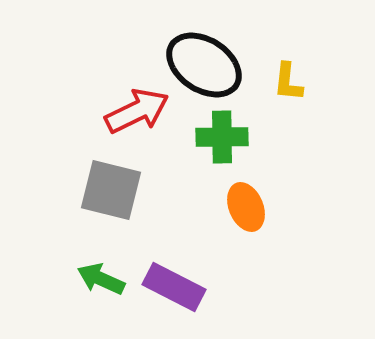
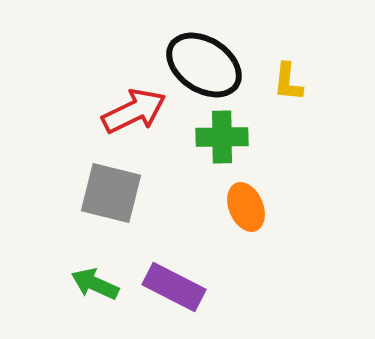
red arrow: moved 3 px left
gray square: moved 3 px down
green arrow: moved 6 px left, 5 px down
